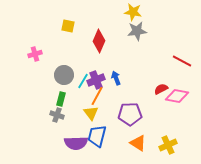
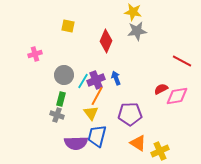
red diamond: moved 7 px right
pink diamond: rotated 20 degrees counterclockwise
yellow cross: moved 8 px left, 6 px down
